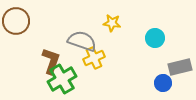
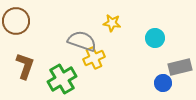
brown L-shape: moved 26 px left, 5 px down
